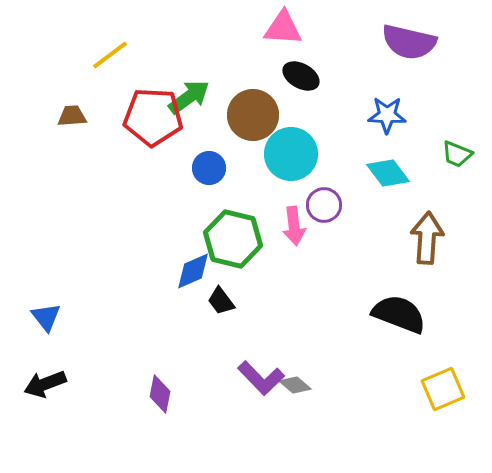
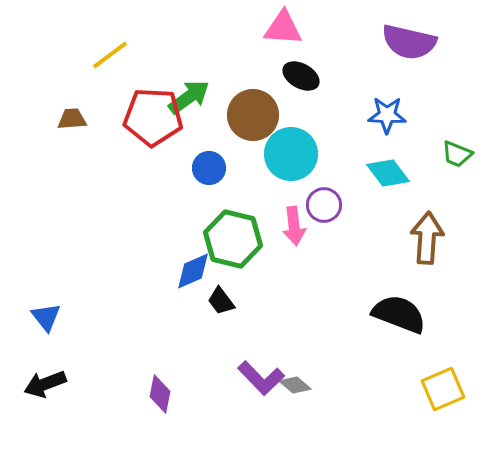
brown trapezoid: moved 3 px down
